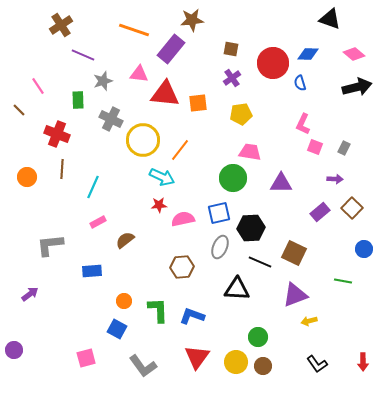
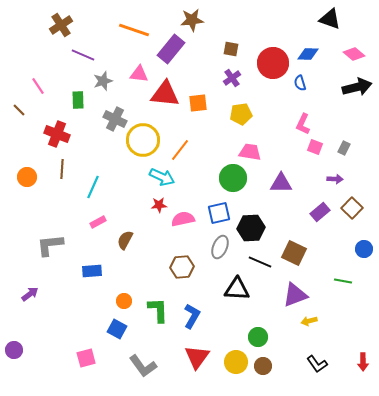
gray cross at (111, 119): moved 4 px right
brown semicircle at (125, 240): rotated 24 degrees counterclockwise
blue L-shape at (192, 316): rotated 100 degrees clockwise
